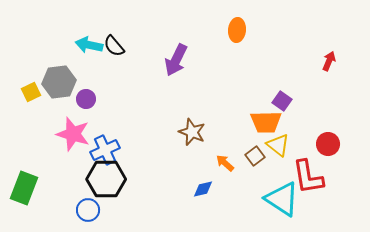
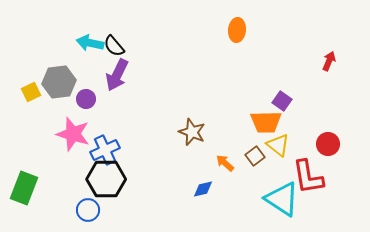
cyan arrow: moved 1 px right, 2 px up
purple arrow: moved 59 px left, 15 px down
